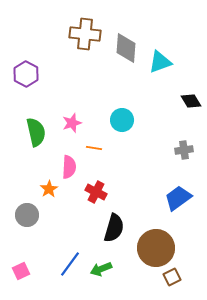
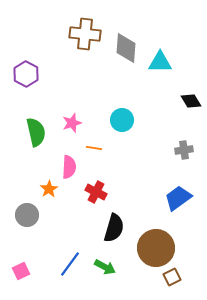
cyan triangle: rotated 20 degrees clockwise
green arrow: moved 4 px right, 2 px up; rotated 130 degrees counterclockwise
